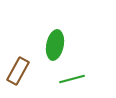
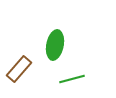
brown rectangle: moved 1 px right, 2 px up; rotated 12 degrees clockwise
